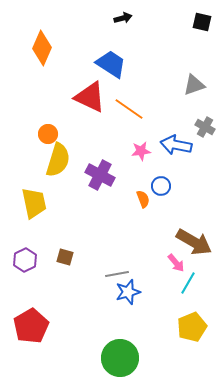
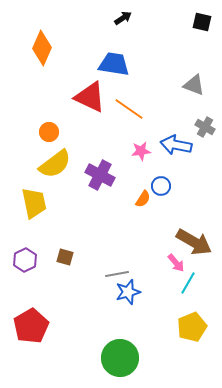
black arrow: rotated 18 degrees counterclockwise
blue trapezoid: moved 3 px right; rotated 24 degrees counterclockwise
gray triangle: rotated 40 degrees clockwise
orange circle: moved 1 px right, 2 px up
yellow semicircle: moved 3 px left, 4 px down; rotated 36 degrees clockwise
orange semicircle: rotated 54 degrees clockwise
